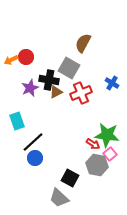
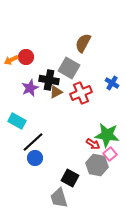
cyan rectangle: rotated 42 degrees counterclockwise
gray trapezoid: rotated 30 degrees clockwise
